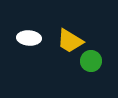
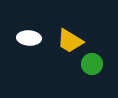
green circle: moved 1 px right, 3 px down
